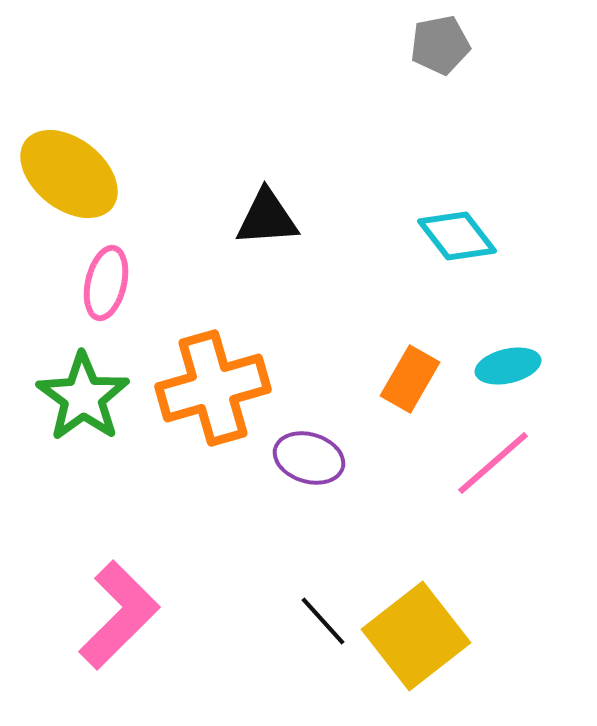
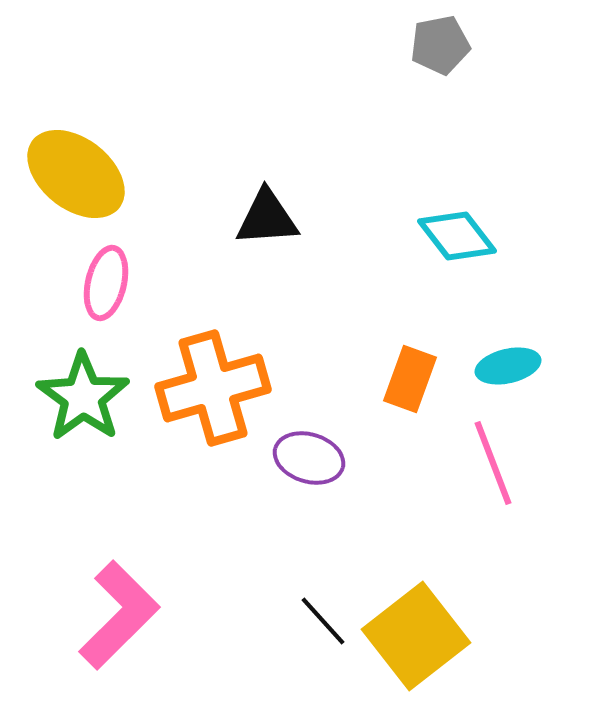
yellow ellipse: moved 7 px right
orange rectangle: rotated 10 degrees counterclockwise
pink line: rotated 70 degrees counterclockwise
